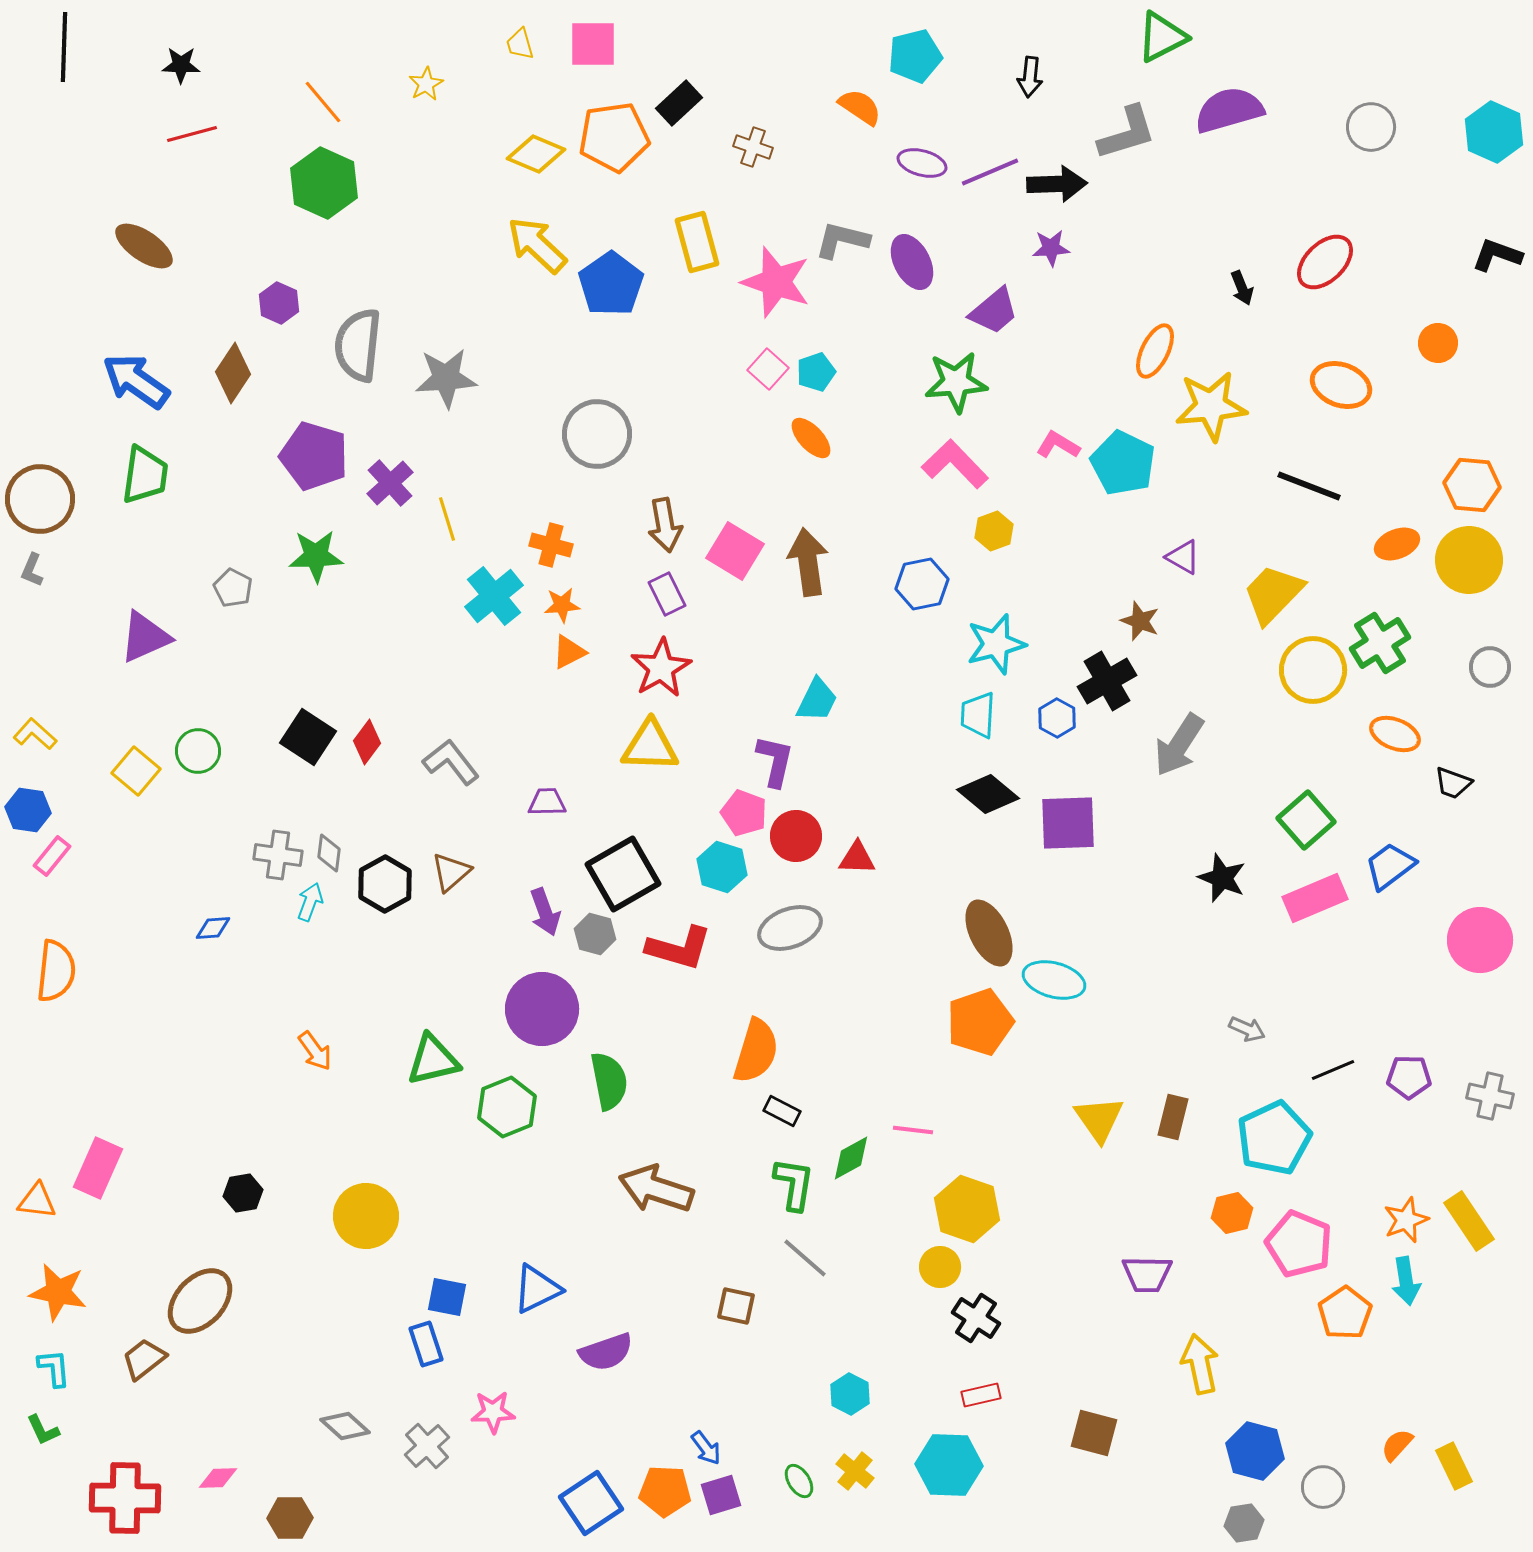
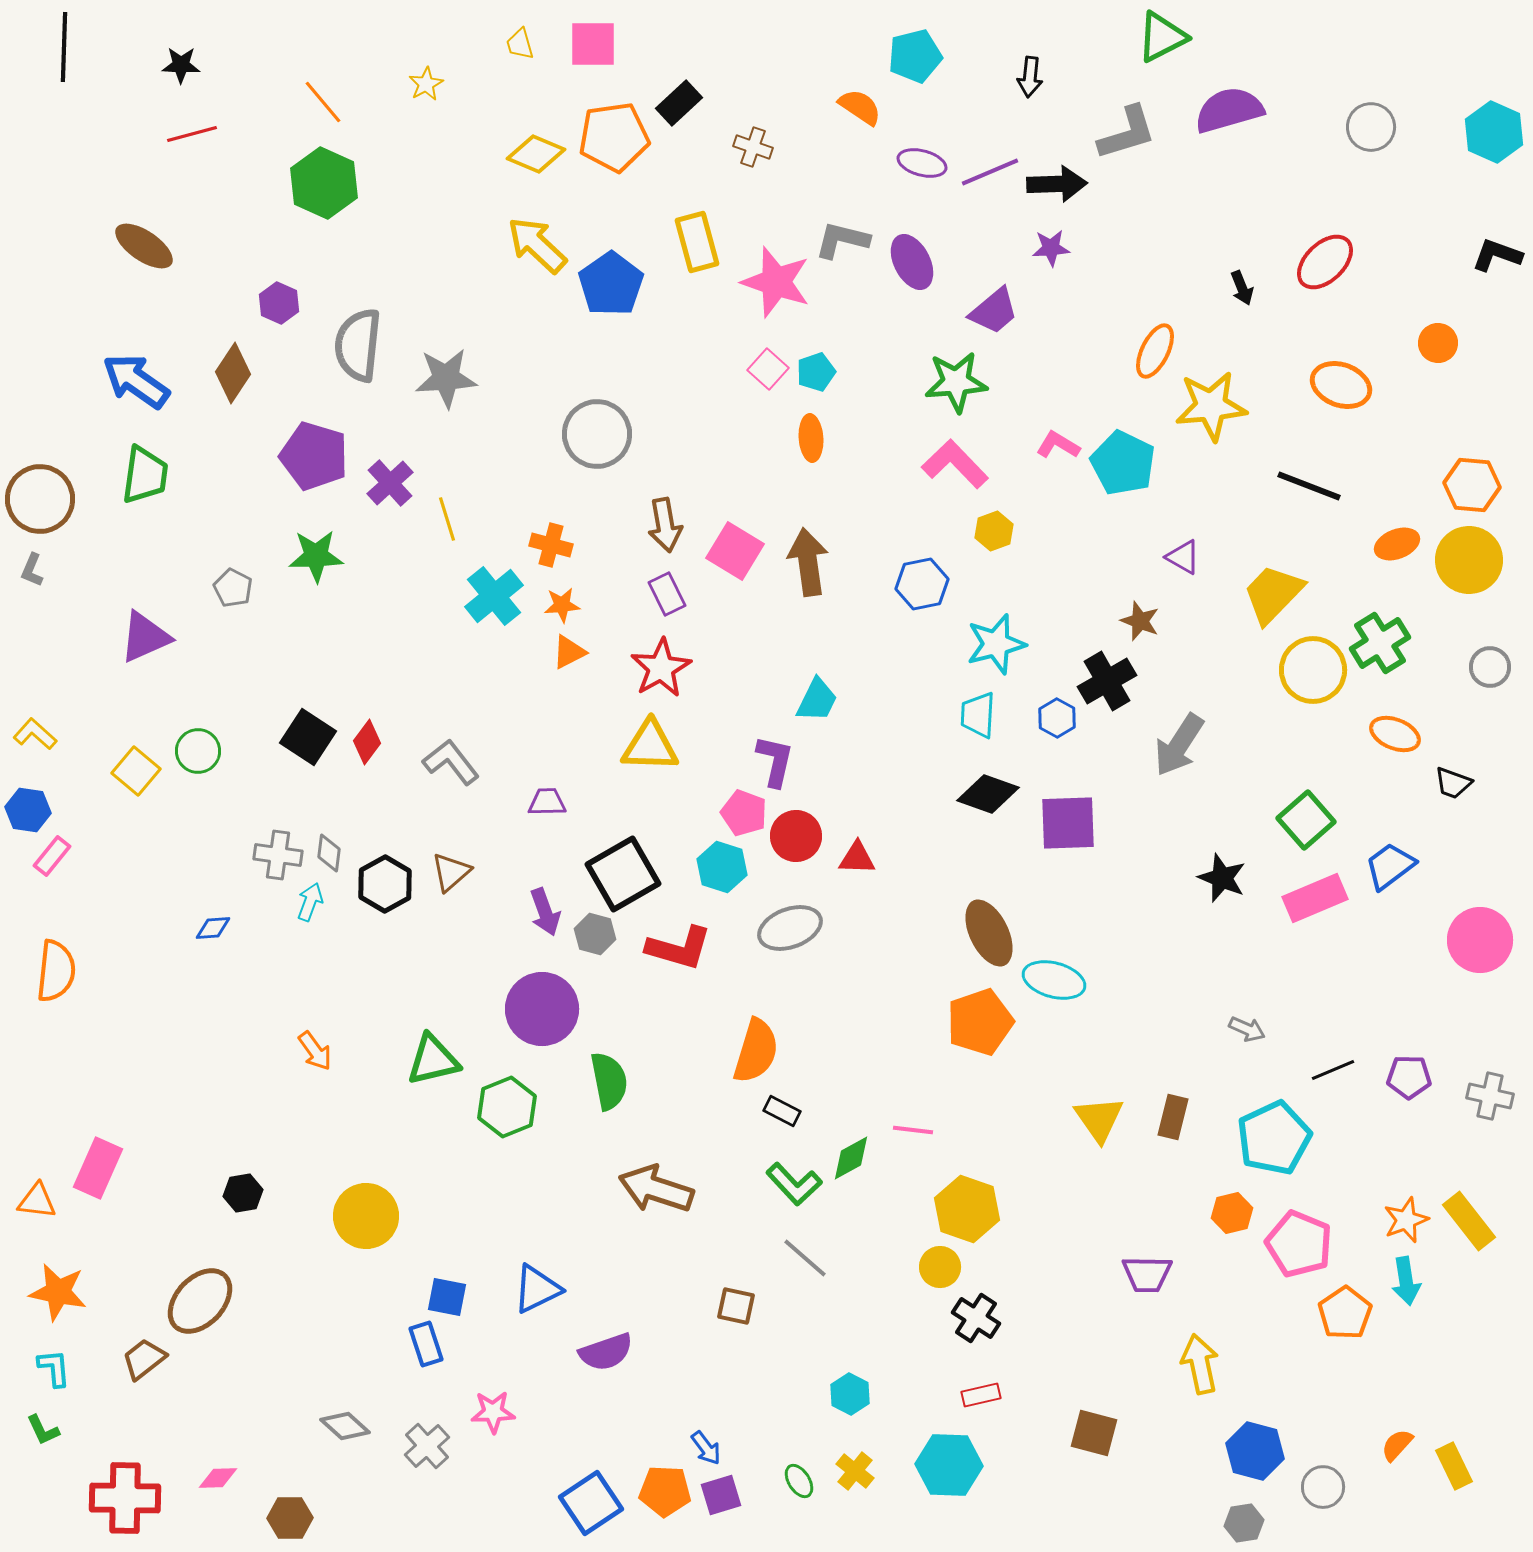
orange ellipse at (811, 438): rotated 39 degrees clockwise
black diamond at (988, 794): rotated 20 degrees counterclockwise
green L-shape at (794, 1184): rotated 128 degrees clockwise
yellow rectangle at (1469, 1221): rotated 4 degrees counterclockwise
